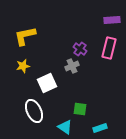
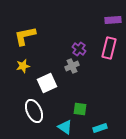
purple rectangle: moved 1 px right
purple cross: moved 1 px left
